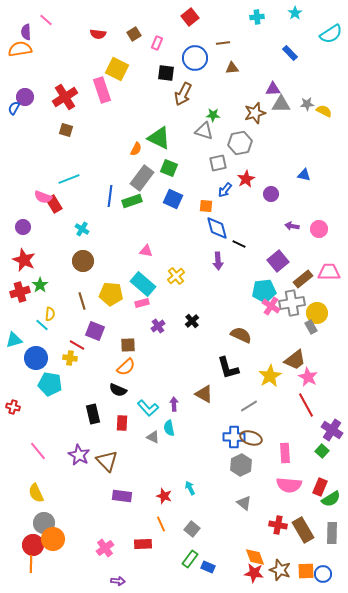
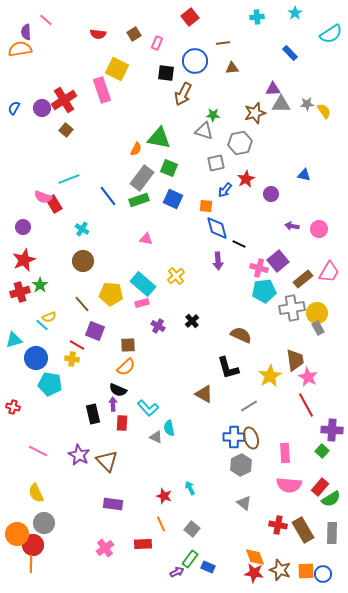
blue circle at (195, 58): moved 3 px down
purple circle at (25, 97): moved 17 px right, 11 px down
red cross at (65, 97): moved 1 px left, 3 px down
yellow semicircle at (324, 111): rotated 28 degrees clockwise
brown square at (66, 130): rotated 24 degrees clockwise
green triangle at (159, 138): rotated 15 degrees counterclockwise
gray square at (218, 163): moved 2 px left
blue line at (110, 196): moved 2 px left; rotated 45 degrees counterclockwise
green rectangle at (132, 201): moved 7 px right, 1 px up
pink triangle at (146, 251): moved 12 px up
red star at (24, 260): rotated 25 degrees clockwise
pink trapezoid at (329, 272): rotated 120 degrees clockwise
brown line at (82, 301): moved 3 px down; rotated 24 degrees counterclockwise
gray cross at (292, 303): moved 5 px down
pink cross at (271, 306): moved 12 px left, 38 px up; rotated 18 degrees counterclockwise
yellow semicircle at (50, 314): moved 1 px left, 3 px down; rotated 64 degrees clockwise
purple cross at (158, 326): rotated 24 degrees counterclockwise
gray rectangle at (311, 327): moved 7 px right, 1 px down
yellow cross at (70, 358): moved 2 px right, 1 px down
brown trapezoid at (295, 360): rotated 60 degrees counterclockwise
purple arrow at (174, 404): moved 61 px left
purple cross at (332, 430): rotated 30 degrees counterclockwise
gray triangle at (153, 437): moved 3 px right
brown ellipse at (251, 438): rotated 55 degrees clockwise
pink line at (38, 451): rotated 24 degrees counterclockwise
red rectangle at (320, 487): rotated 18 degrees clockwise
purple rectangle at (122, 496): moved 9 px left, 8 px down
orange circle at (53, 539): moved 36 px left, 5 px up
purple arrow at (118, 581): moved 59 px right, 9 px up; rotated 32 degrees counterclockwise
